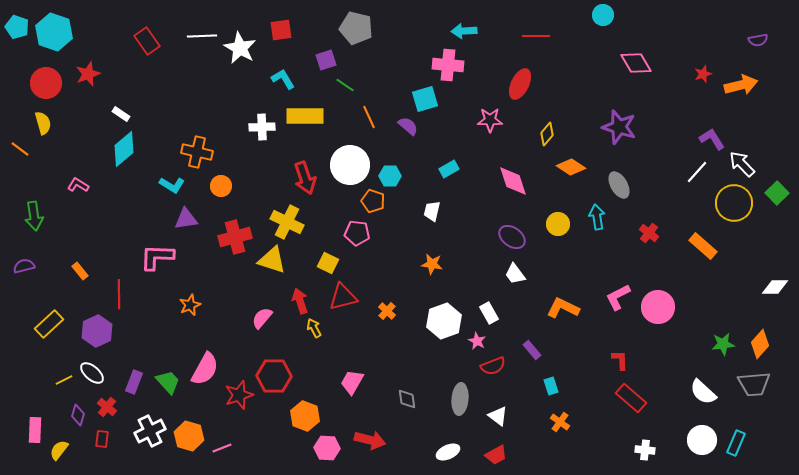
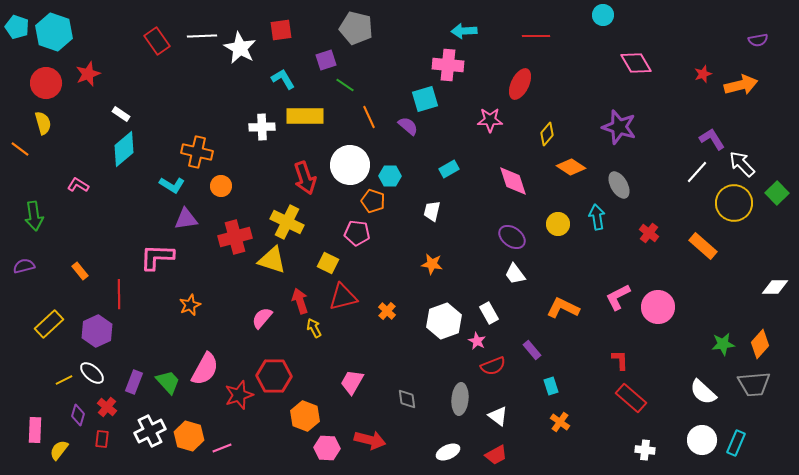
red rectangle at (147, 41): moved 10 px right
